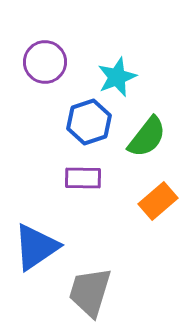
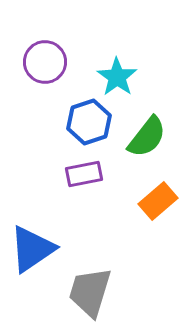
cyan star: rotated 15 degrees counterclockwise
purple rectangle: moved 1 px right, 4 px up; rotated 12 degrees counterclockwise
blue triangle: moved 4 px left, 2 px down
